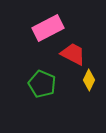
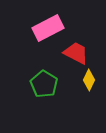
red trapezoid: moved 3 px right, 1 px up
green pentagon: moved 2 px right; rotated 8 degrees clockwise
